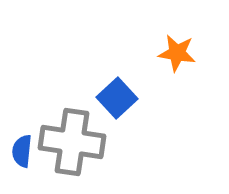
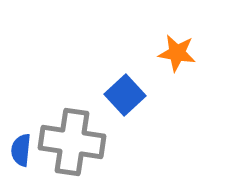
blue square: moved 8 px right, 3 px up
blue semicircle: moved 1 px left, 1 px up
